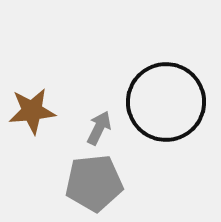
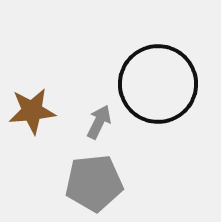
black circle: moved 8 px left, 18 px up
gray arrow: moved 6 px up
